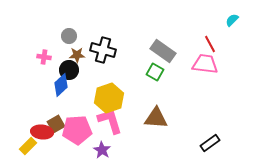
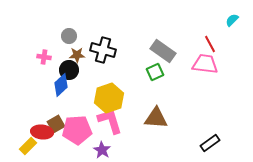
green square: rotated 36 degrees clockwise
